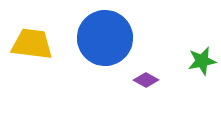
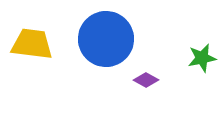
blue circle: moved 1 px right, 1 px down
green star: moved 3 px up
